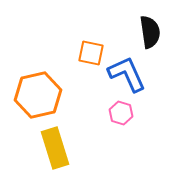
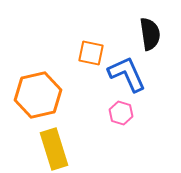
black semicircle: moved 2 px down
yellow rectangle: moved 1 px left, 1 px down
